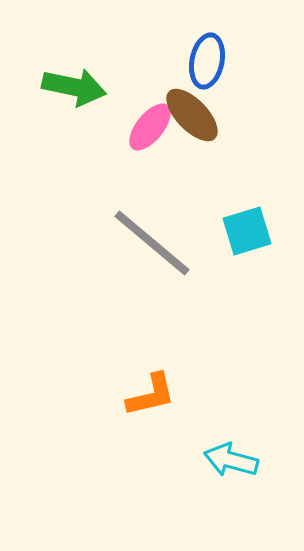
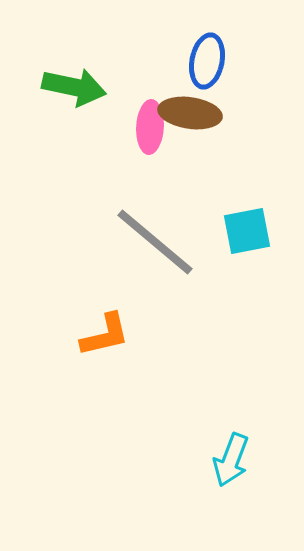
brown ellipse: moved 2 px left, 2 px up; rotated 38 degrees counterclockwise
pink ellipse: rotated 36 degrees counterclockwise
cyan square: rotated 6 degrees clockwise
gray line: moved 3 px right, 1 px up
orange L-shape: moved 46 px left, 60 px up
cyan arrow: rotated 84 degrees counterclockwise
